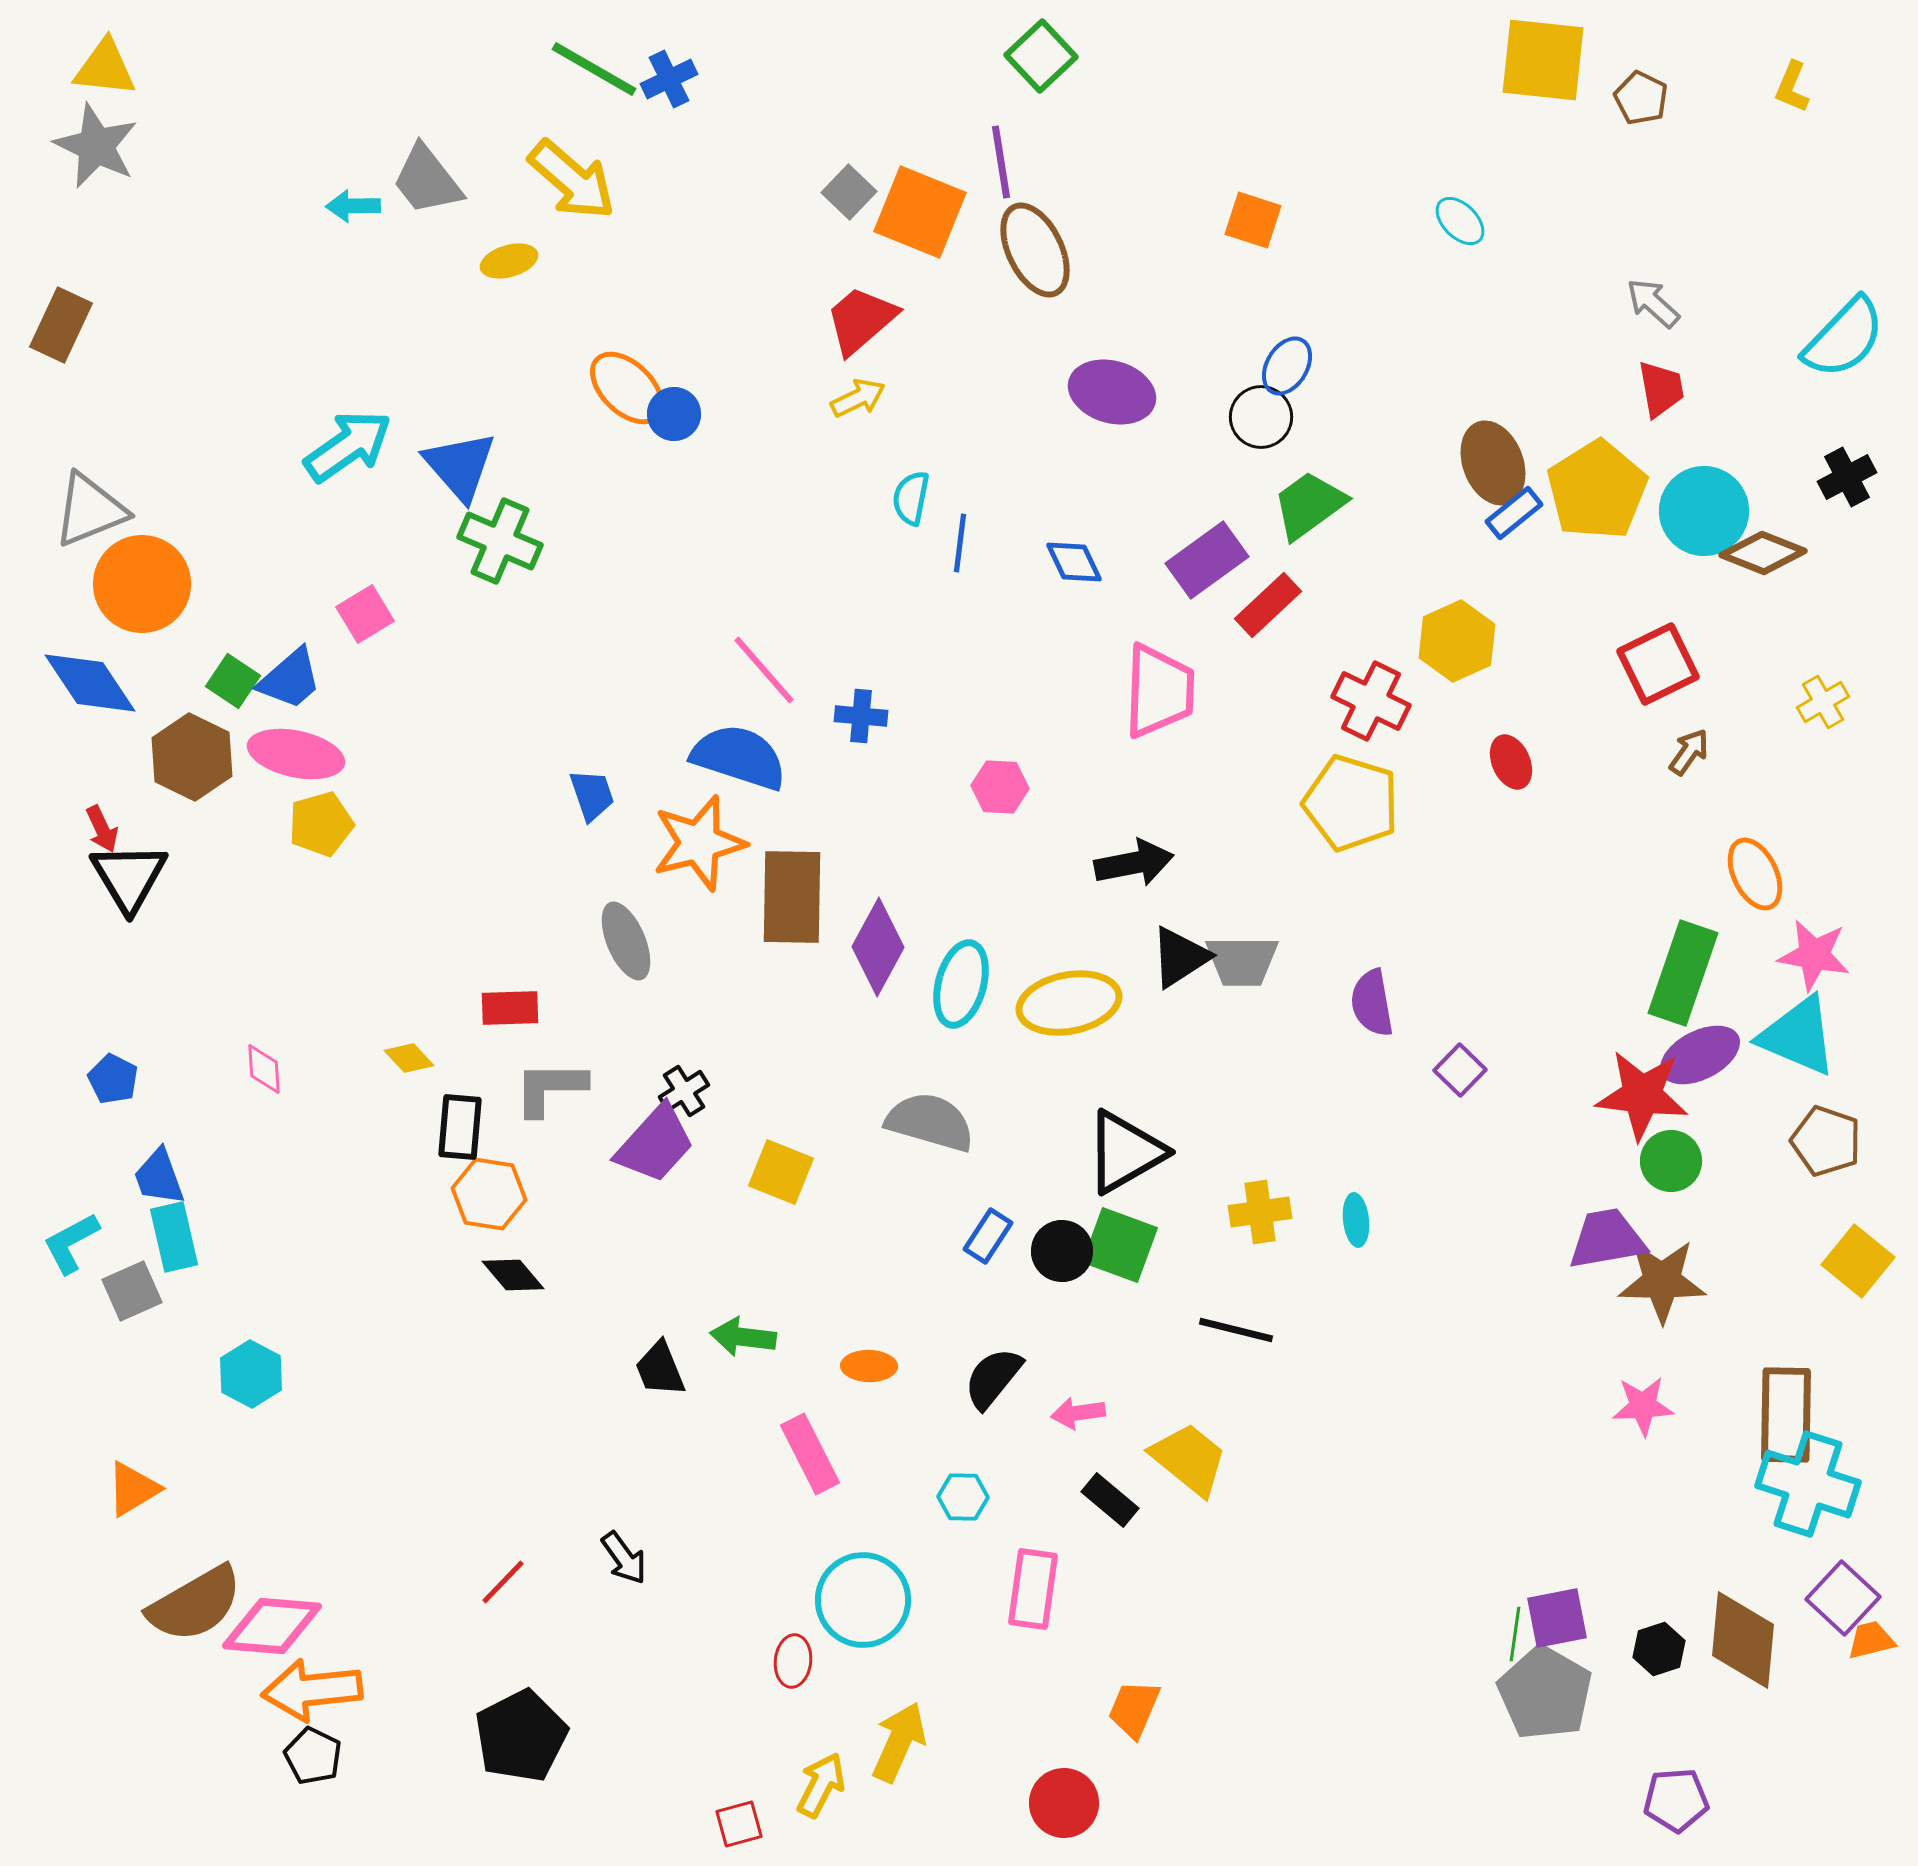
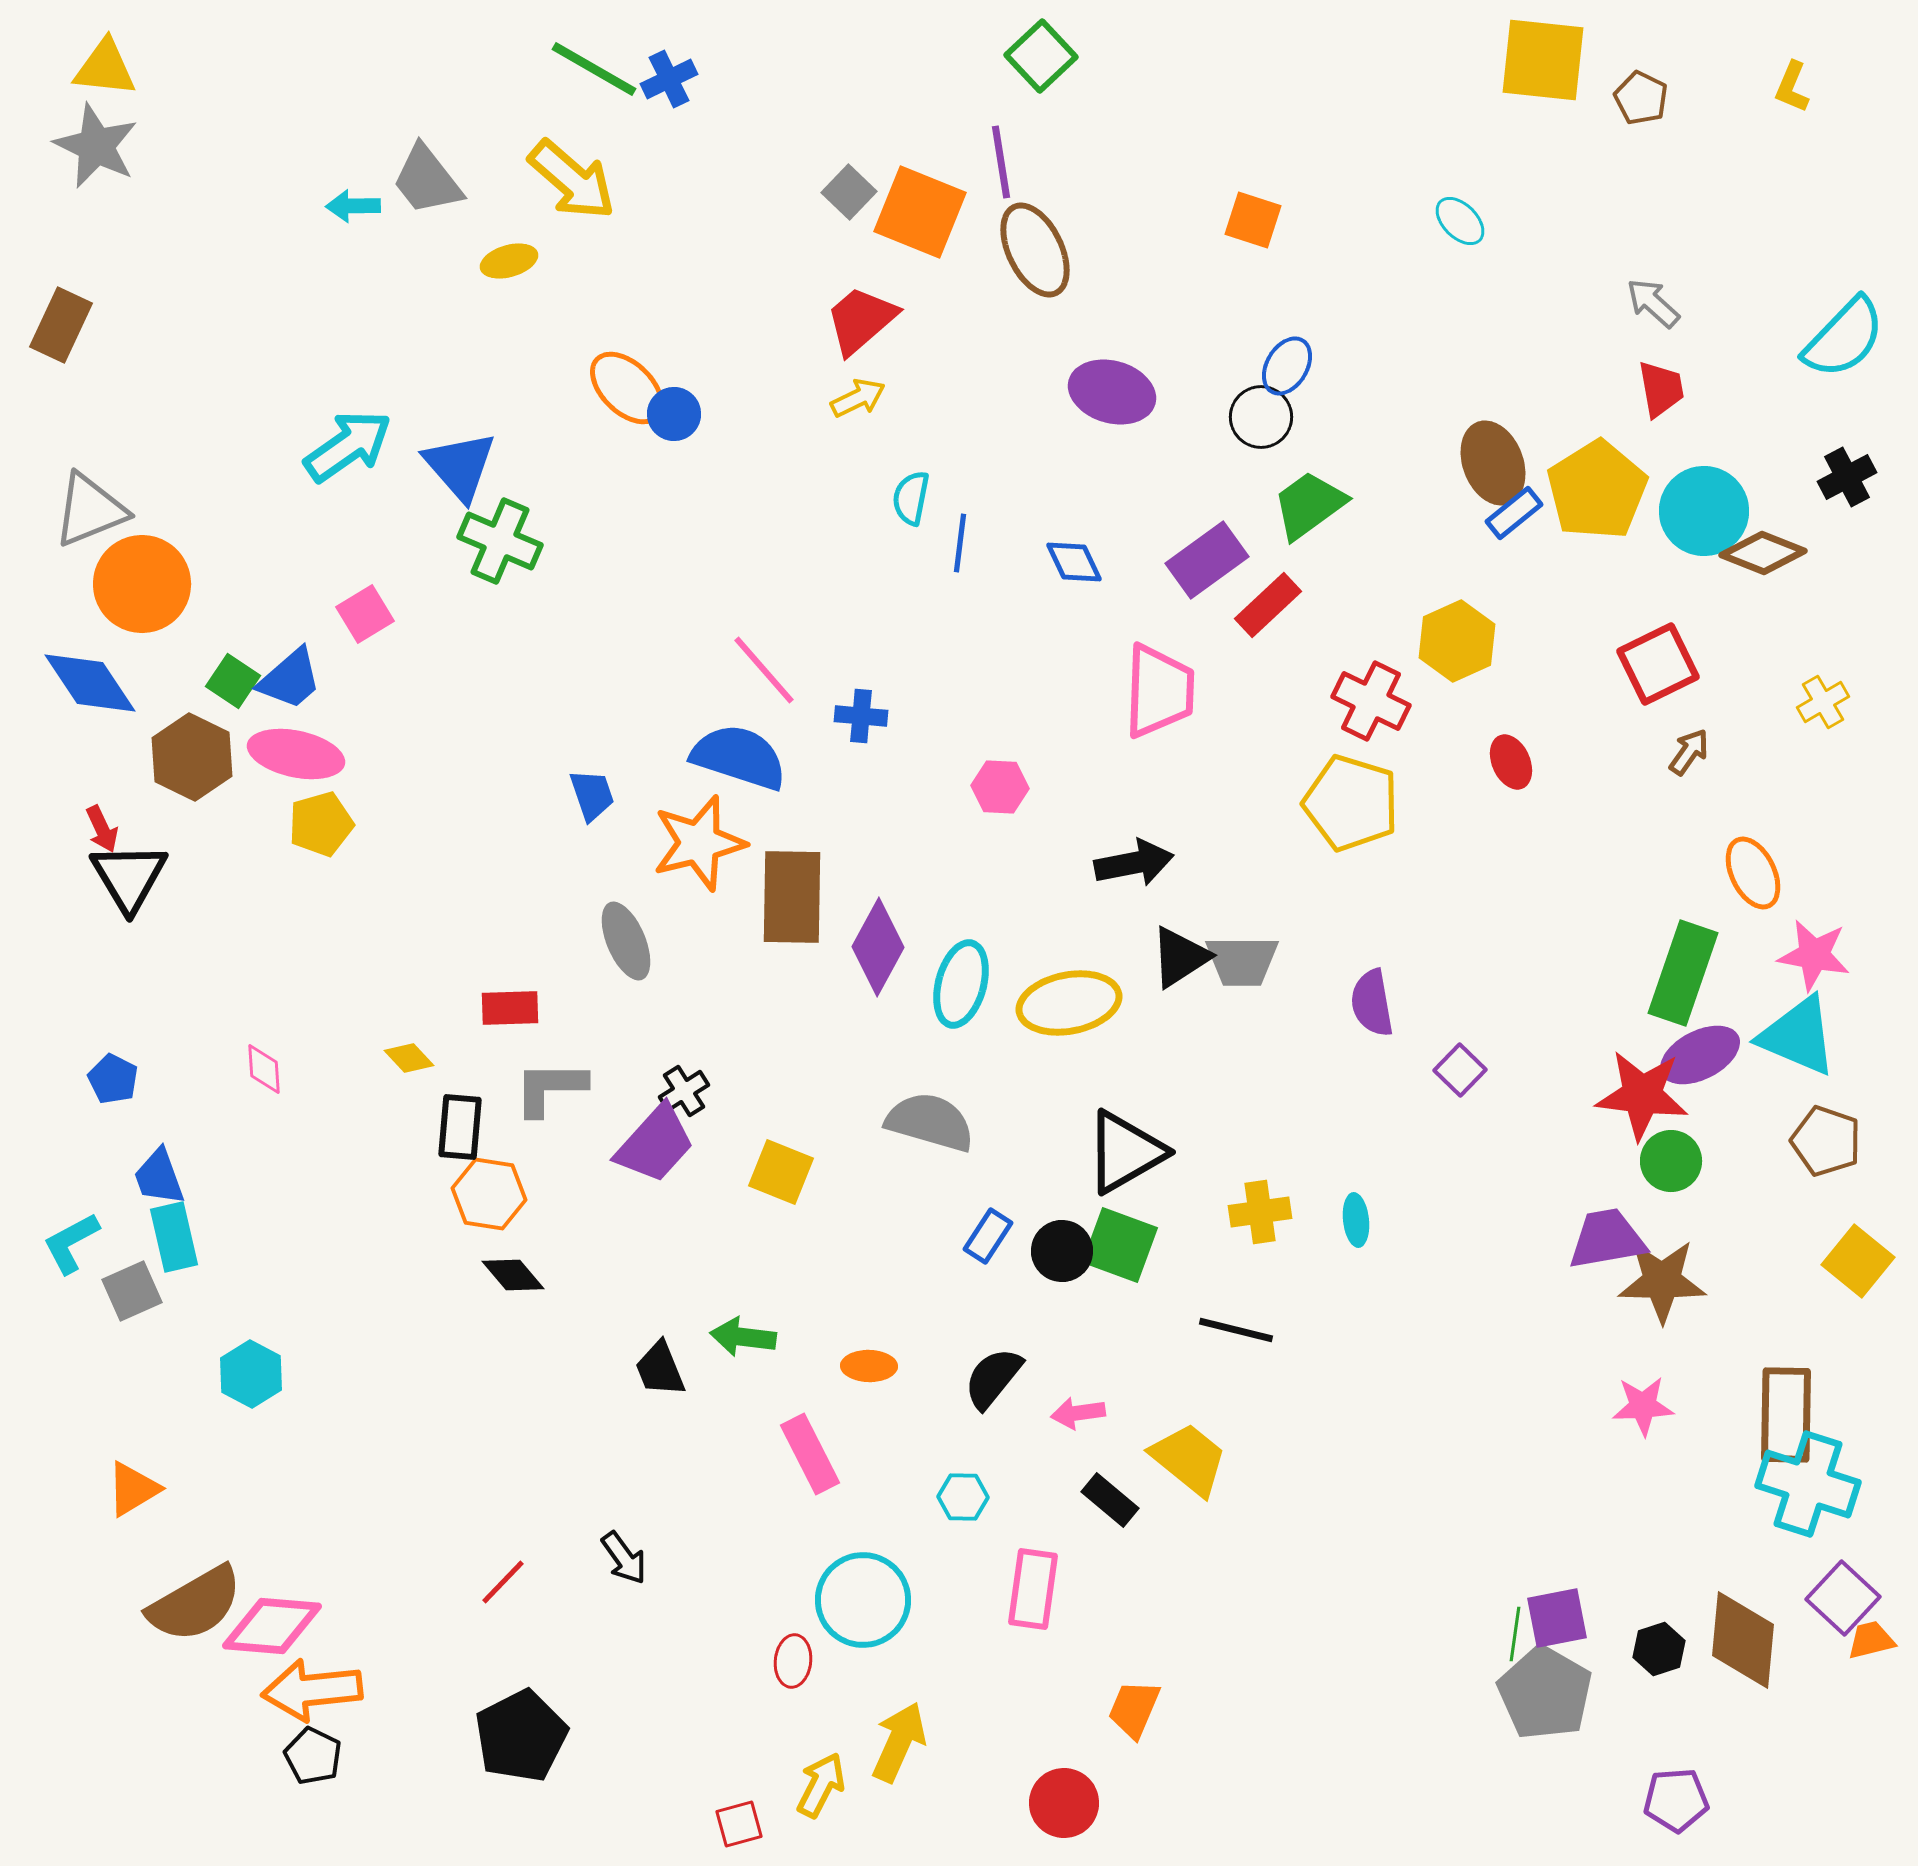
orange ellipse at (1755, 874): moved 2 px left, 1 px up
